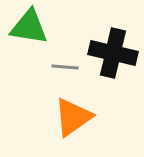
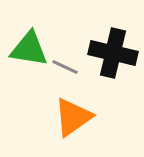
green triangle: moved 22 px down
gray line: rotated 20 degrees clockwise
